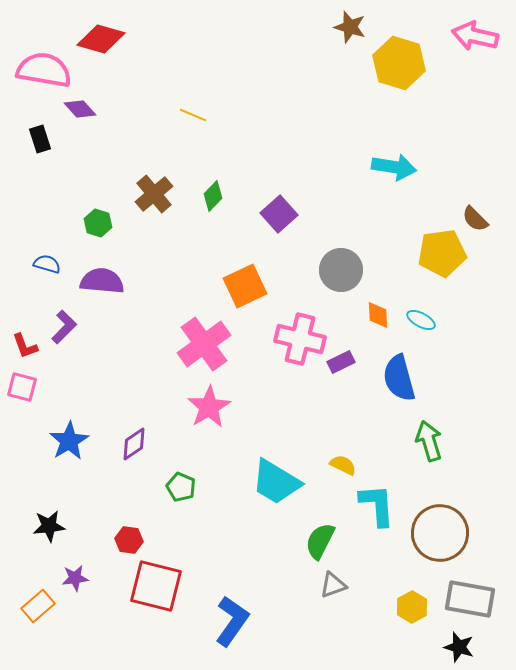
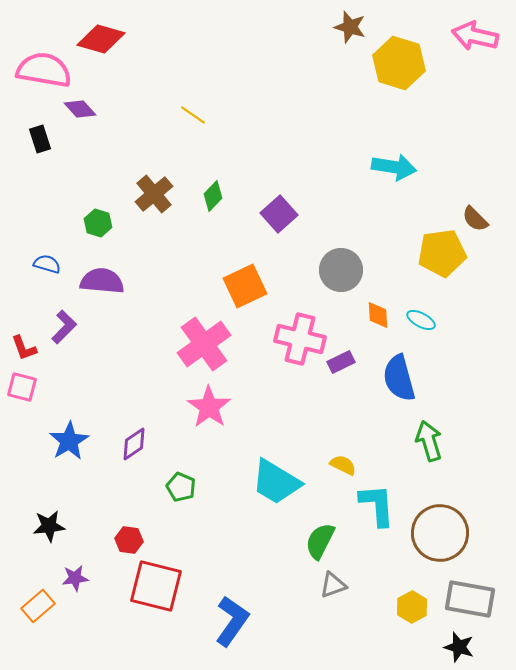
yellow line at (193, 115): rotated 12 degrees clockwise
red L-shape at (25, 346): moved 1 px left, 2 px down
pink star at (209, 407): rotated 6 degrees counterclockwise
